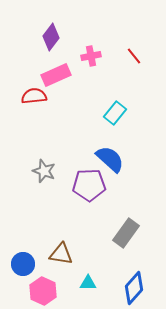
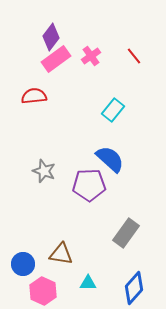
pink cross: rotated 24 degrees counterclockwise
pink rectangle: moved 16 px up; rotated 12 degrees counterclockwise
cyan rectangle: moved 2 px left, 3 px up
